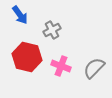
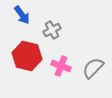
blue arrow: moved 2 px right
red hexagon: moved 1 px up
gray semicircle: moved 1 px left
